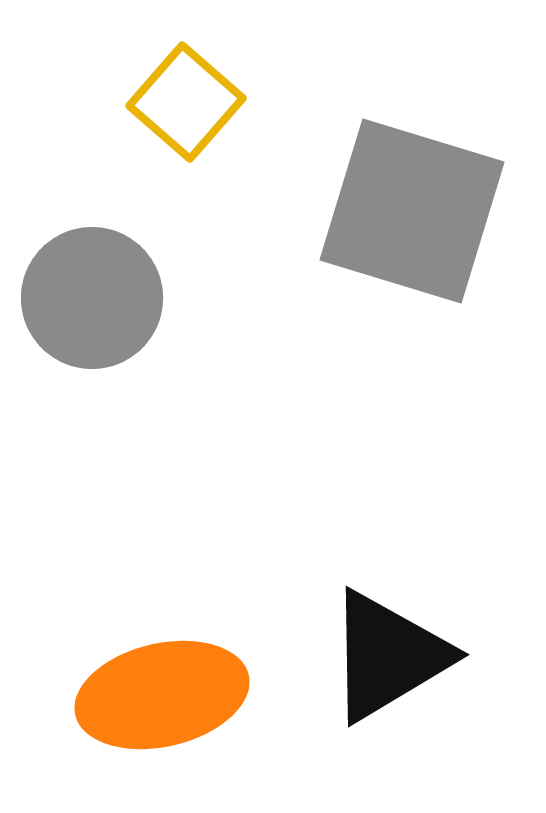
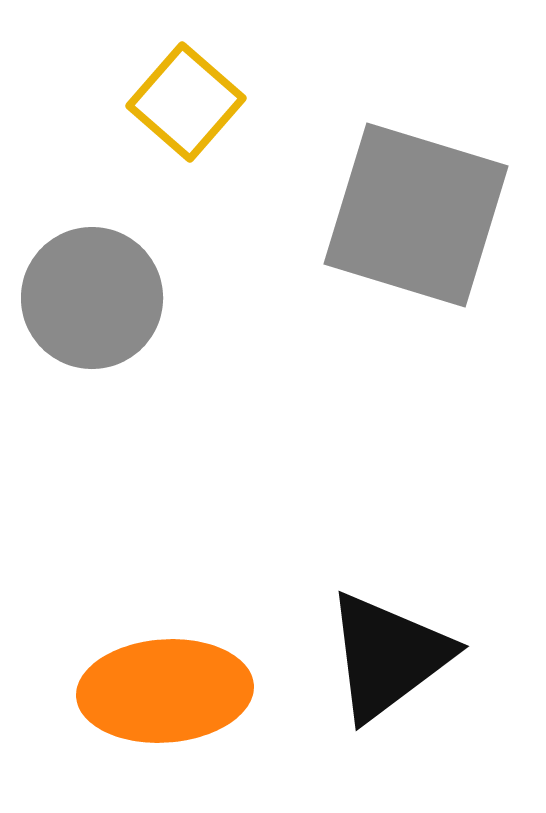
gray square: moved 4 px right, 4 px down
black triangle: rotated 6 degrees counterclockwise
orange ellipse: moved 3 px right, 4 px up; rotated 9 degrees clockwise
